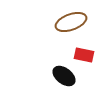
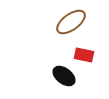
brown ellipse: rotated 16 degrees counterclockwise
